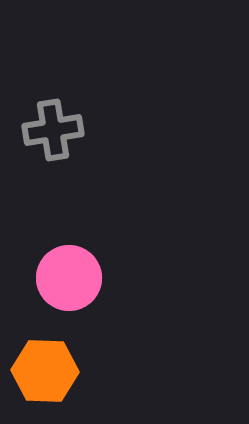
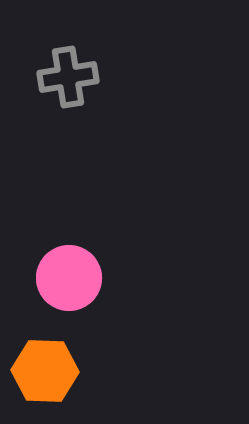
gray cross: moved 15 px right, 53 px up
